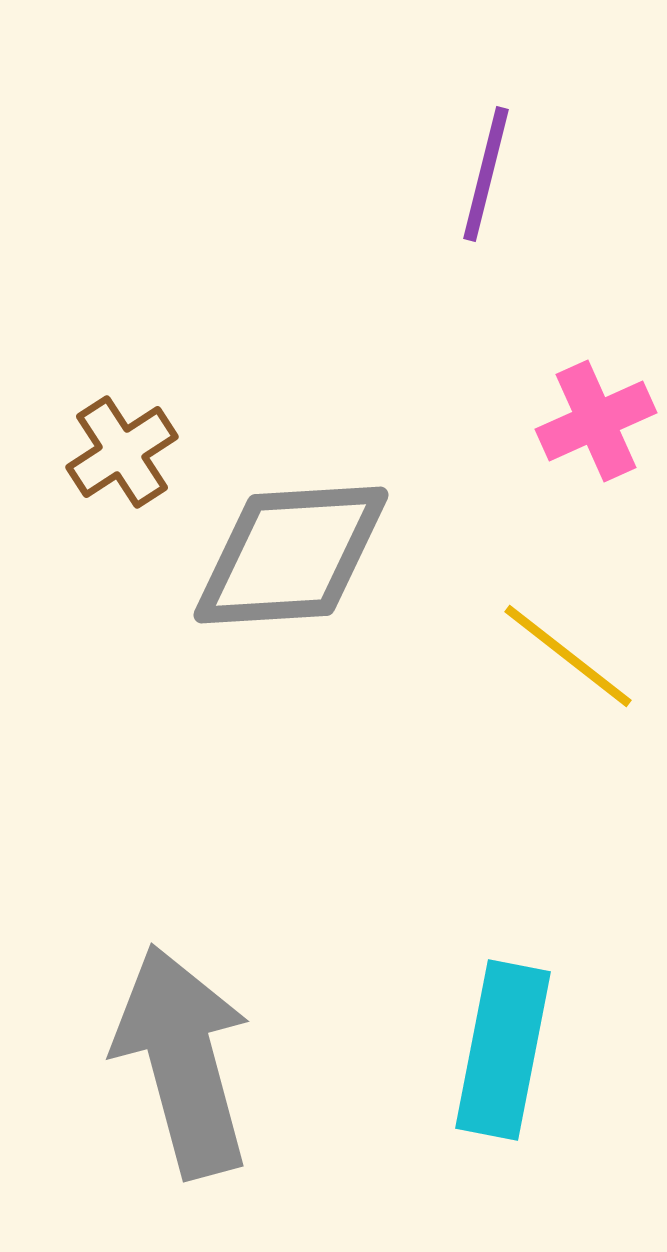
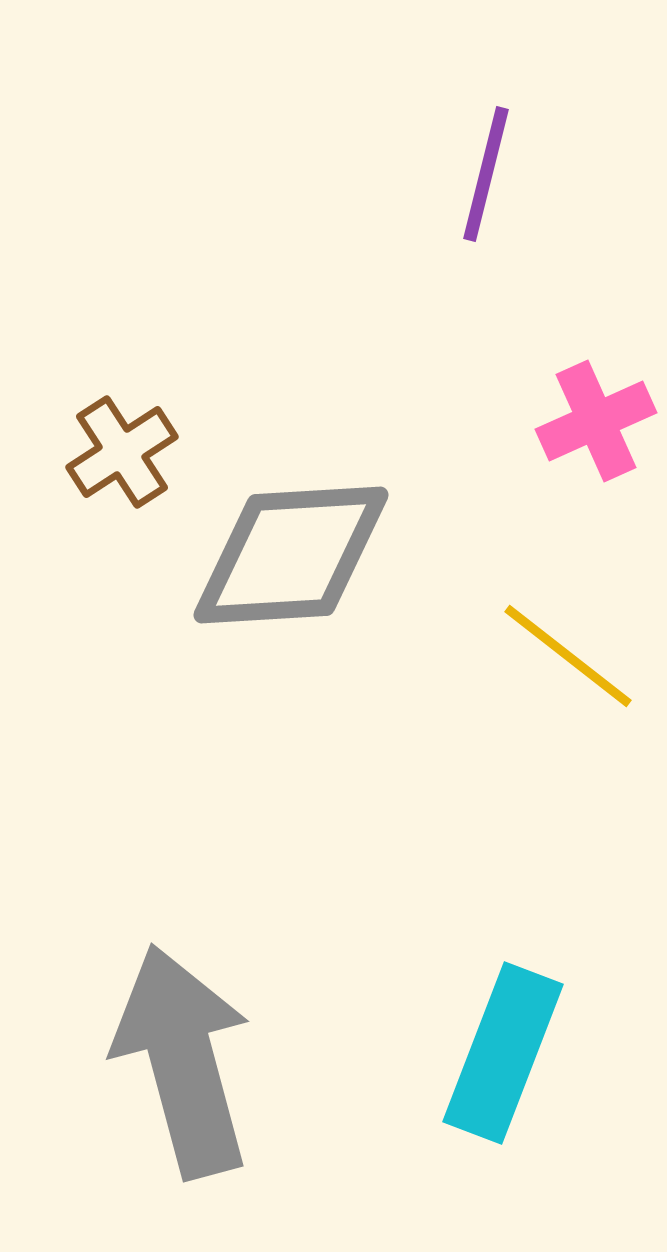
cyan rectangle: moved 3 px down; rotated 10 degrees clockwise
